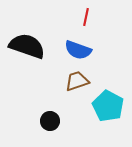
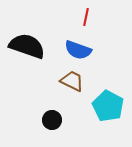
brown trapezoid: moved 5 px left; rotated 45 degrees clockwise
black circle: moved 2 px right, 1 px up
